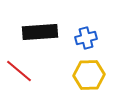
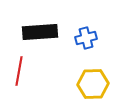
red line: rotated 60 degrees clockwise
yellow hexagon: moved 4 px right, 9 px down
